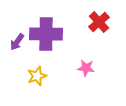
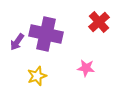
purple cross: rotated 12 degrees clockwise
